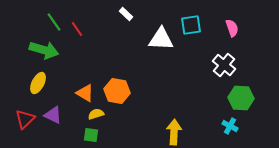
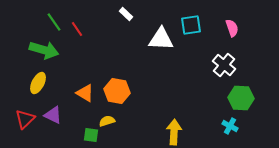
yellow semicircle: moved 11 px right, 7 px down
